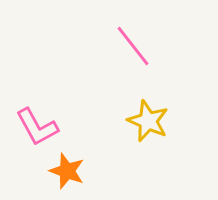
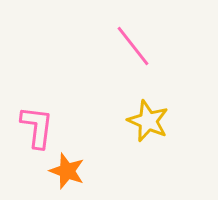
pink L-shape: rotated 144 degrees counterclockwise
